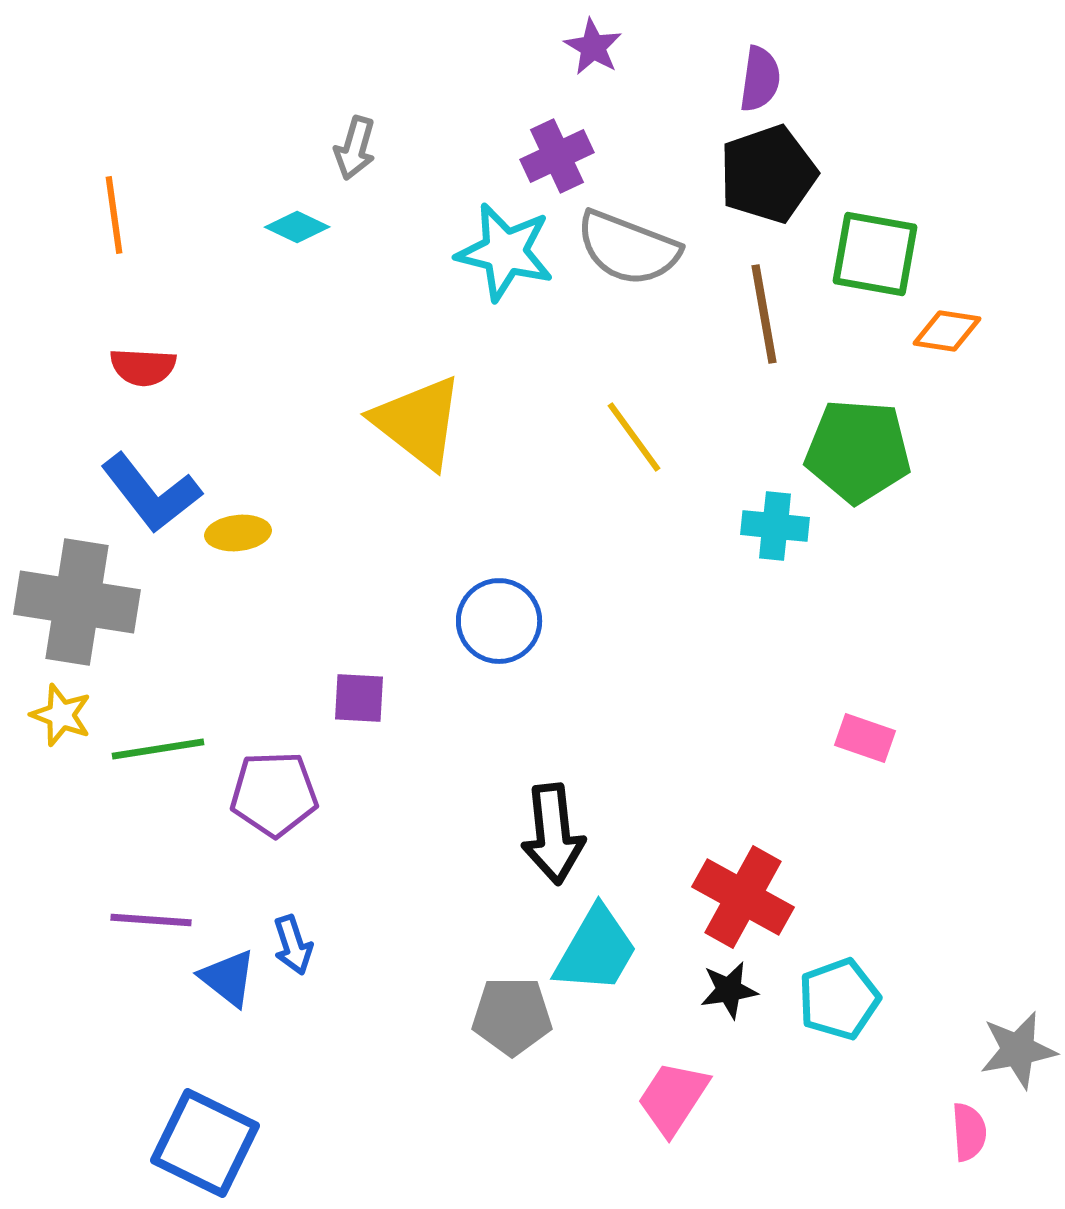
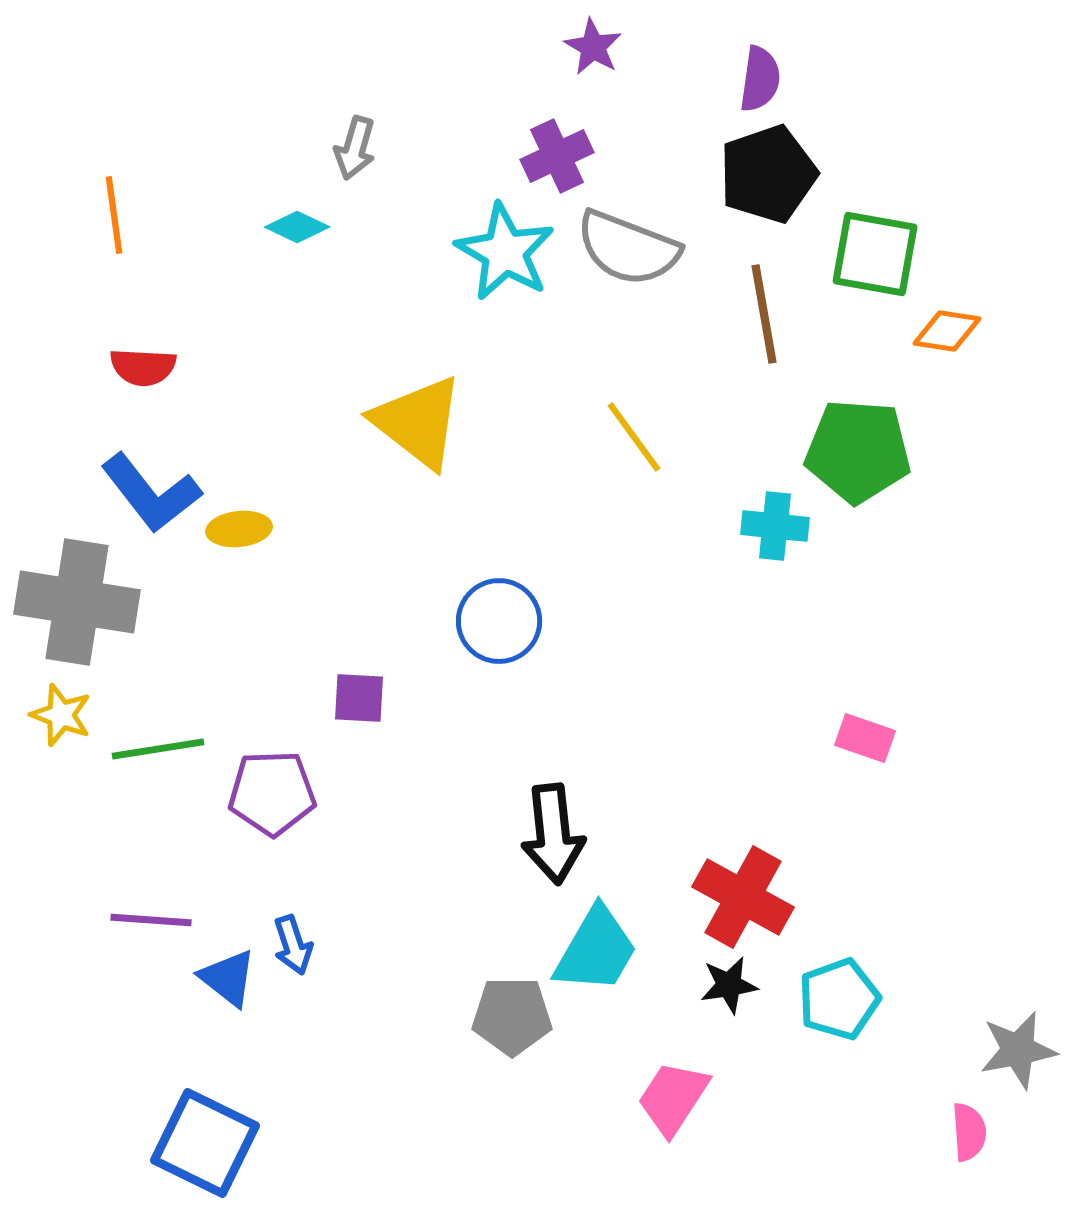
cyan star: rotated 16 degrees clockwise
yellow ellipse: moved 1 px right, 4 px up
purple pentagon: moved 2 px left, 1 px up
black star: moved 5 px up
